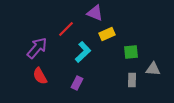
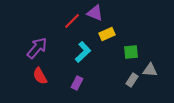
red line: moved 6 px right, 8 px up
gray triangle: moved 3 px left, 1 px down
gray rectangle: rotated 32 degrees clockwise
